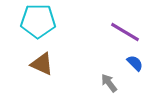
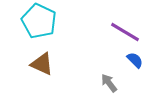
cyan pentagon: moved 1 px right; rotated 24 degrees clockwise
blue semicircle: moved 3 px up
